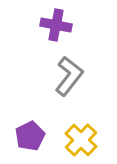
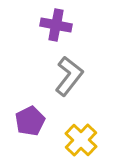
purple pentagon: moved 15 px up
